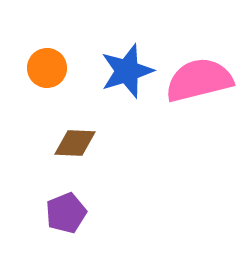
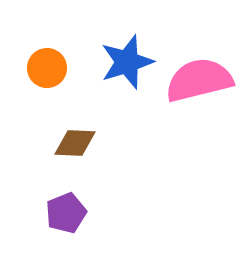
blue star: moved 9 px up
